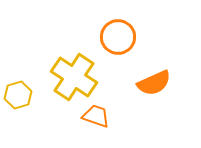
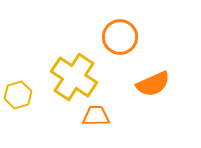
orange circle: moved 2 px right
orange semicircle: moved 1 px left, 1 px down
orange trapezoid: rotated 20 degrees counterclockwise
